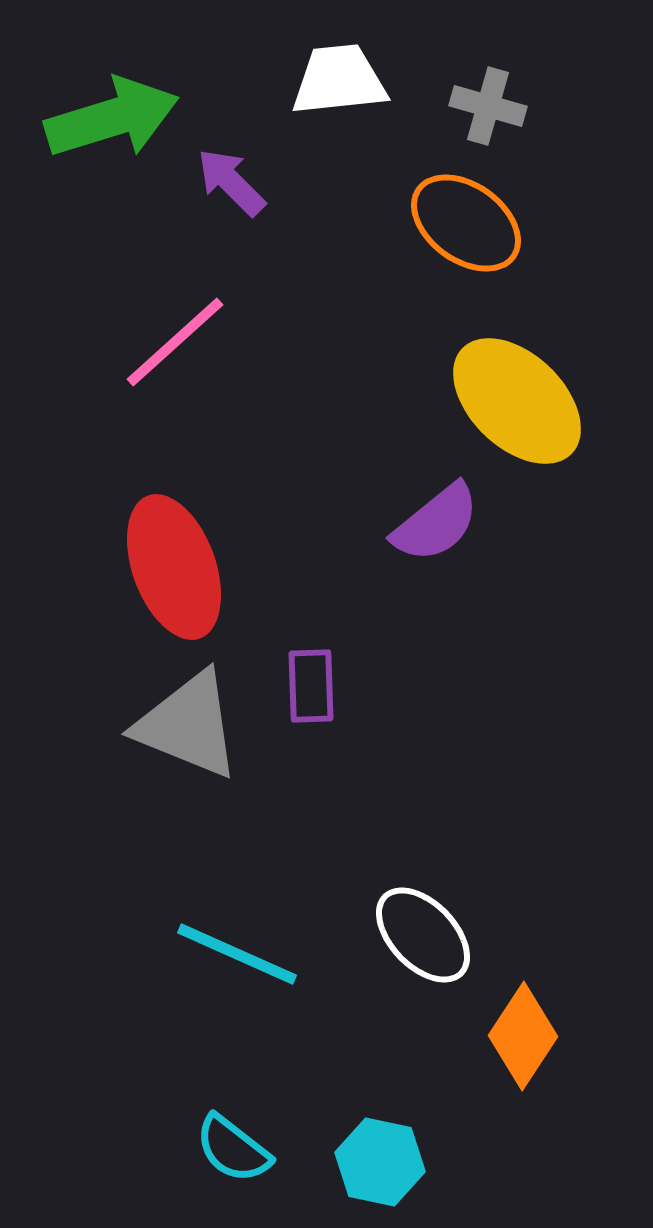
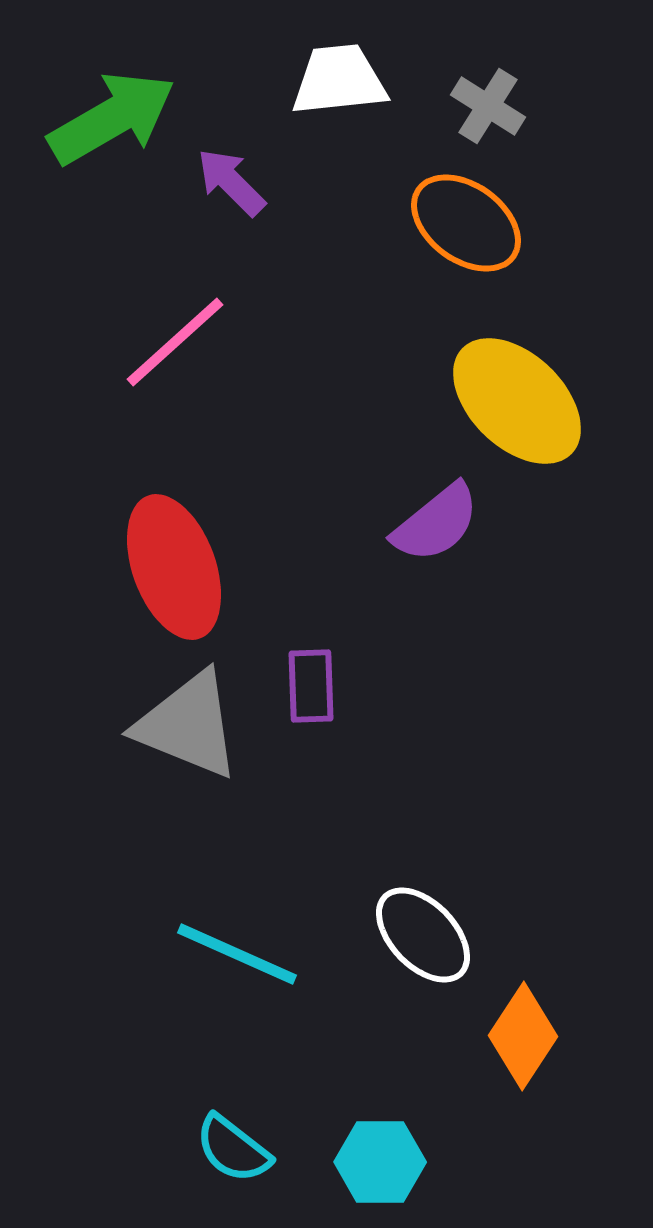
gray cross: rotated 16 degrees clockwise
green arrow: rotated 13 degrees counterclockwise
cyan hexagon: rotated 12 degrees counterclockwise
